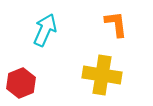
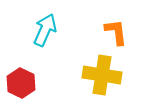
orange L-shape: moved 8 px down
red hexagon: rotated 12 degrees counterclockwise
